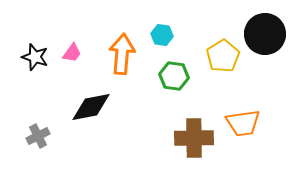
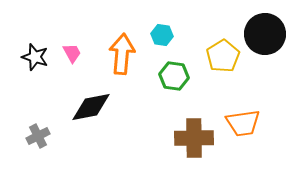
pink trapezoid: rotated 65 degrees counterclockwise
